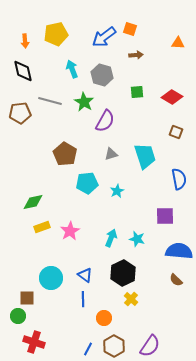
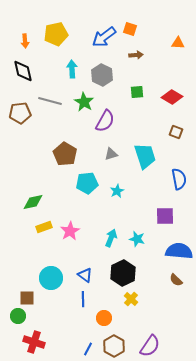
cyan arrow at (72, 69): rotated 18 degrees clockwise
gray hexagon at (102, 75): rotated 10 degrees clockwise
yellow rectangle at (42, 227): moved 2 px right
